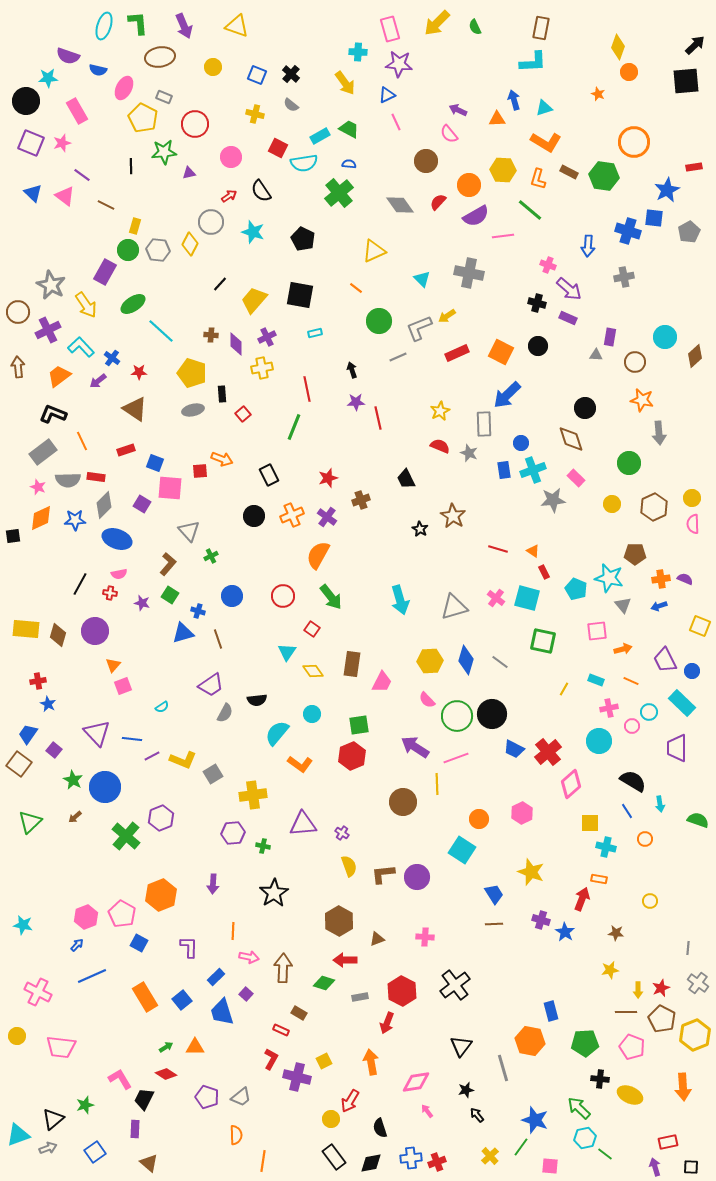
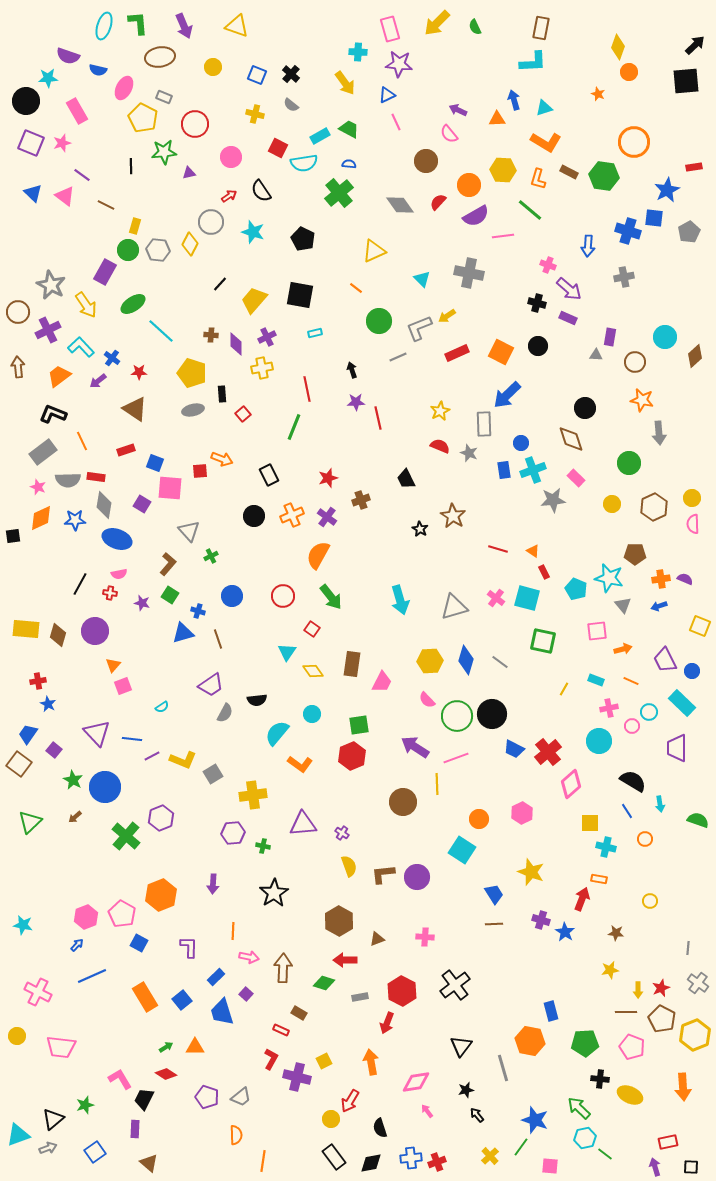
gray diamond at (104, 505): rotated 36 degrees counterclockwise
